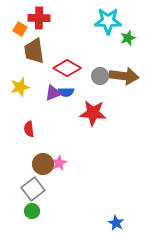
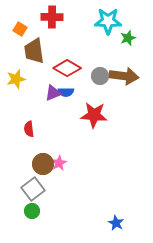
red cross: moved 13 px right, 1 px up
yellow star: moved 4 px left, 8 px up
red star: moved 1 px right, 2 px down
